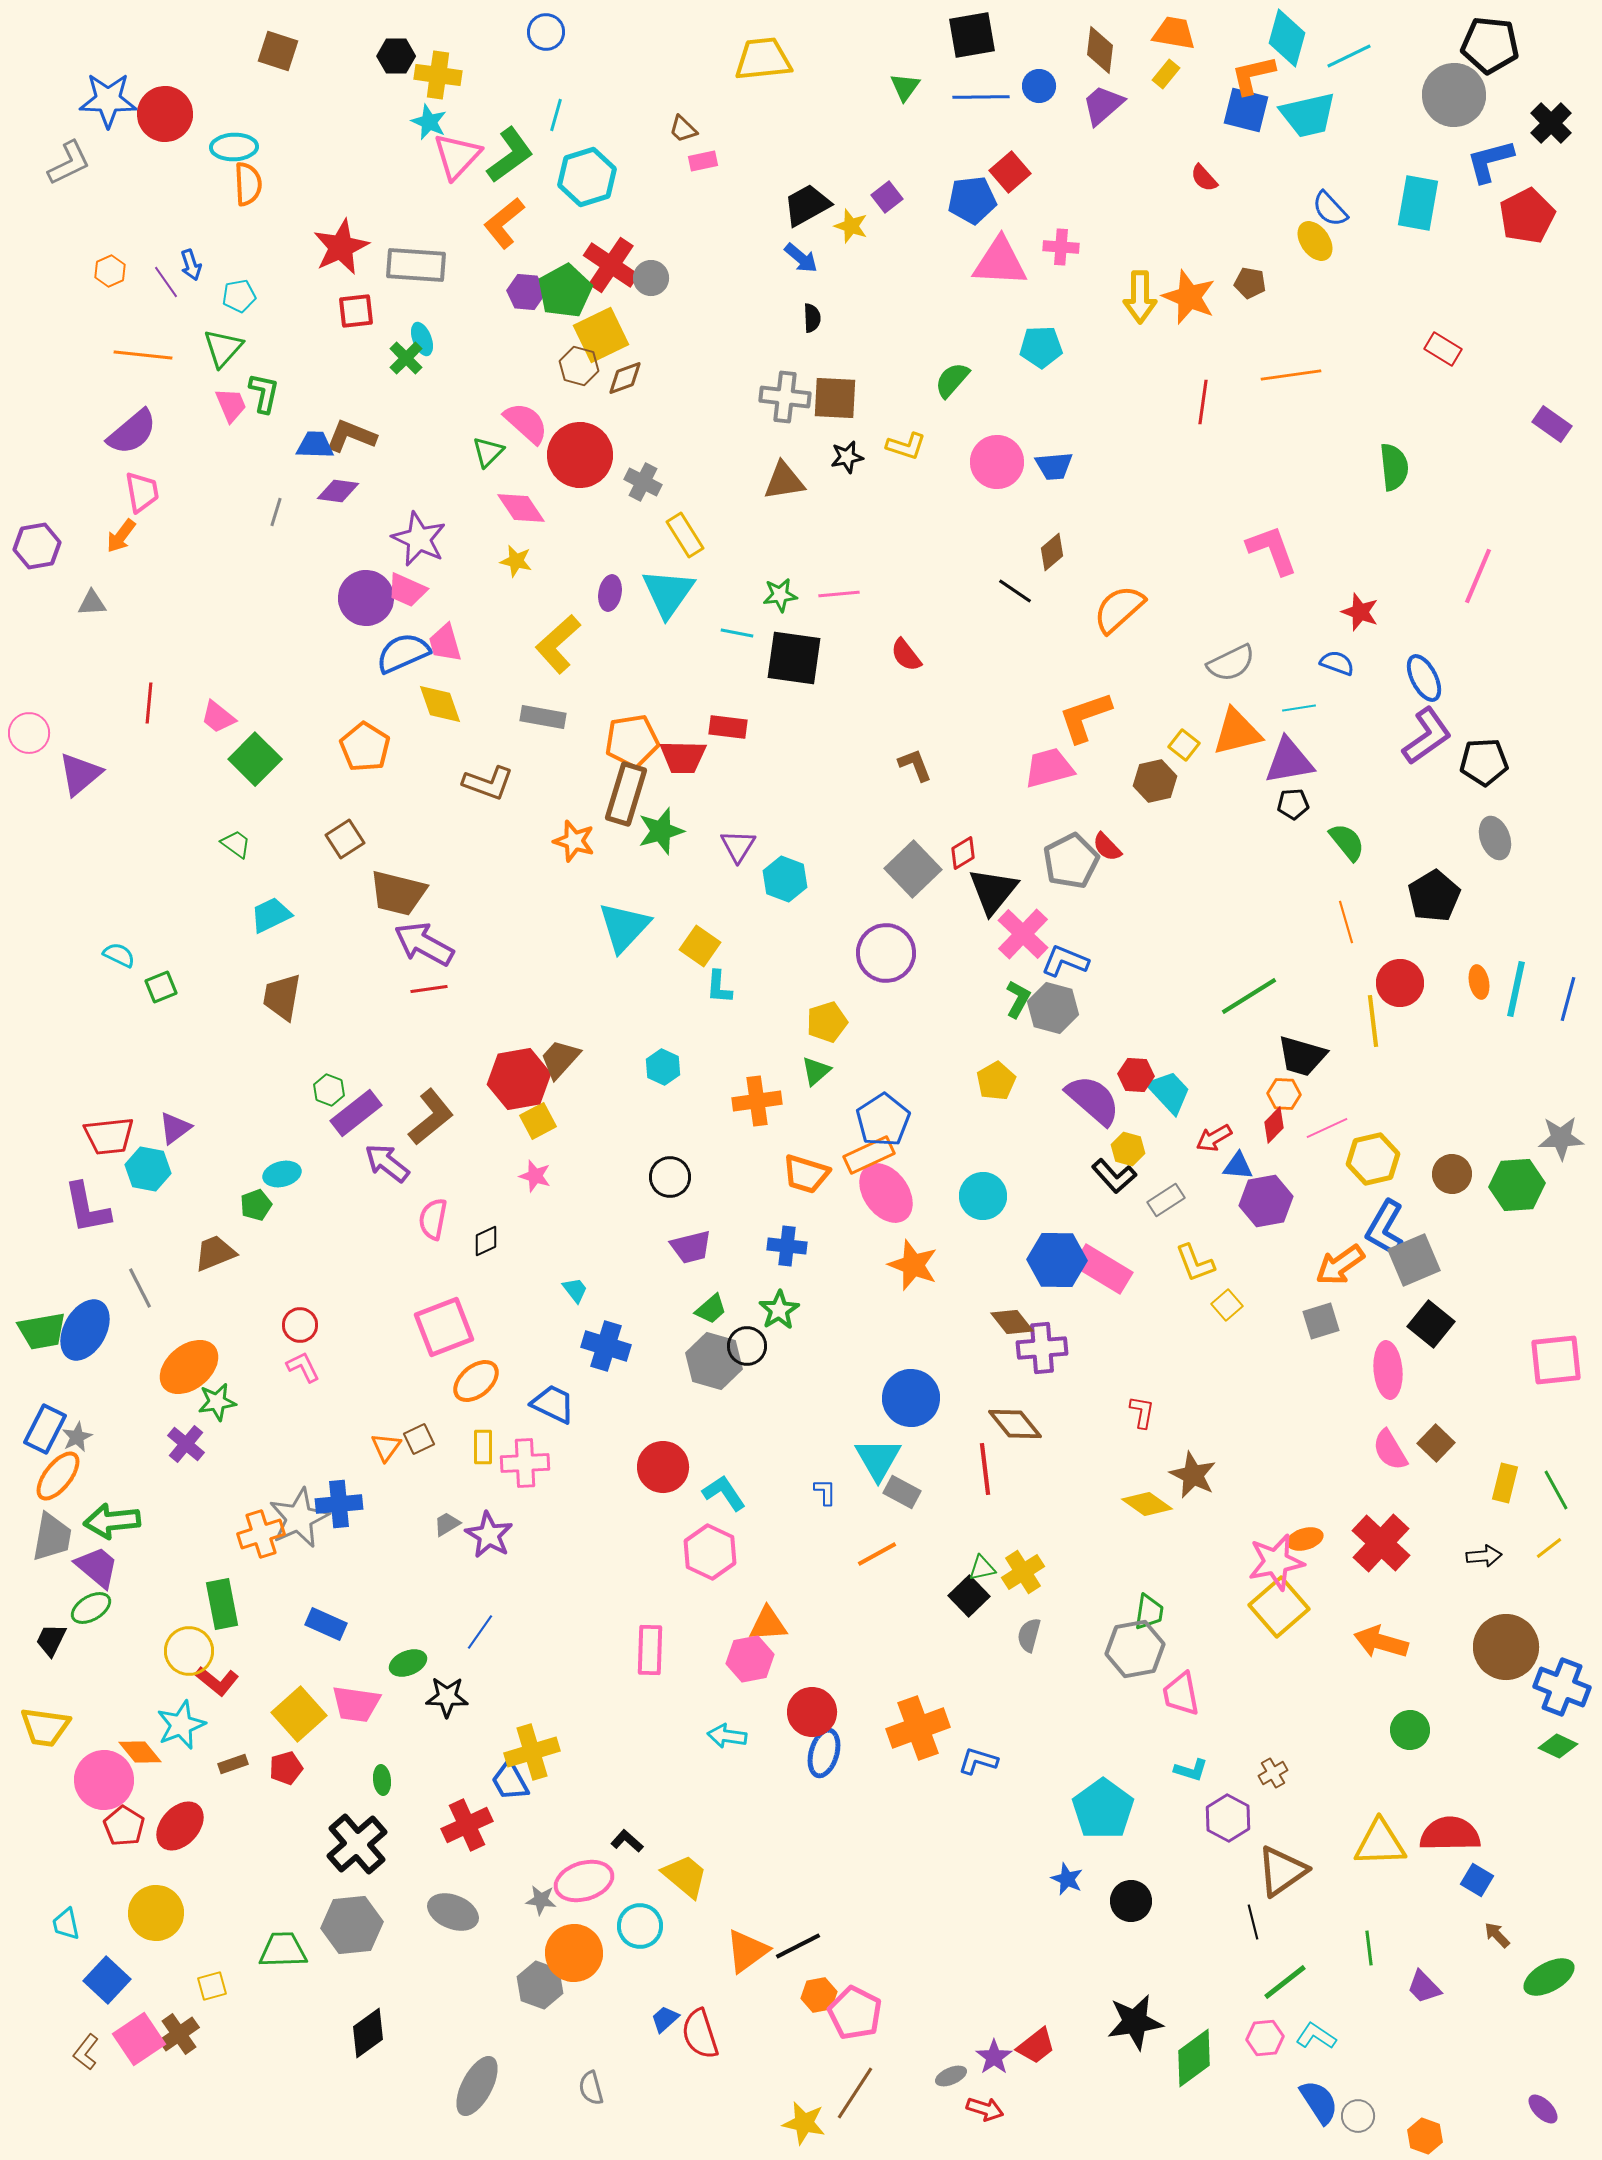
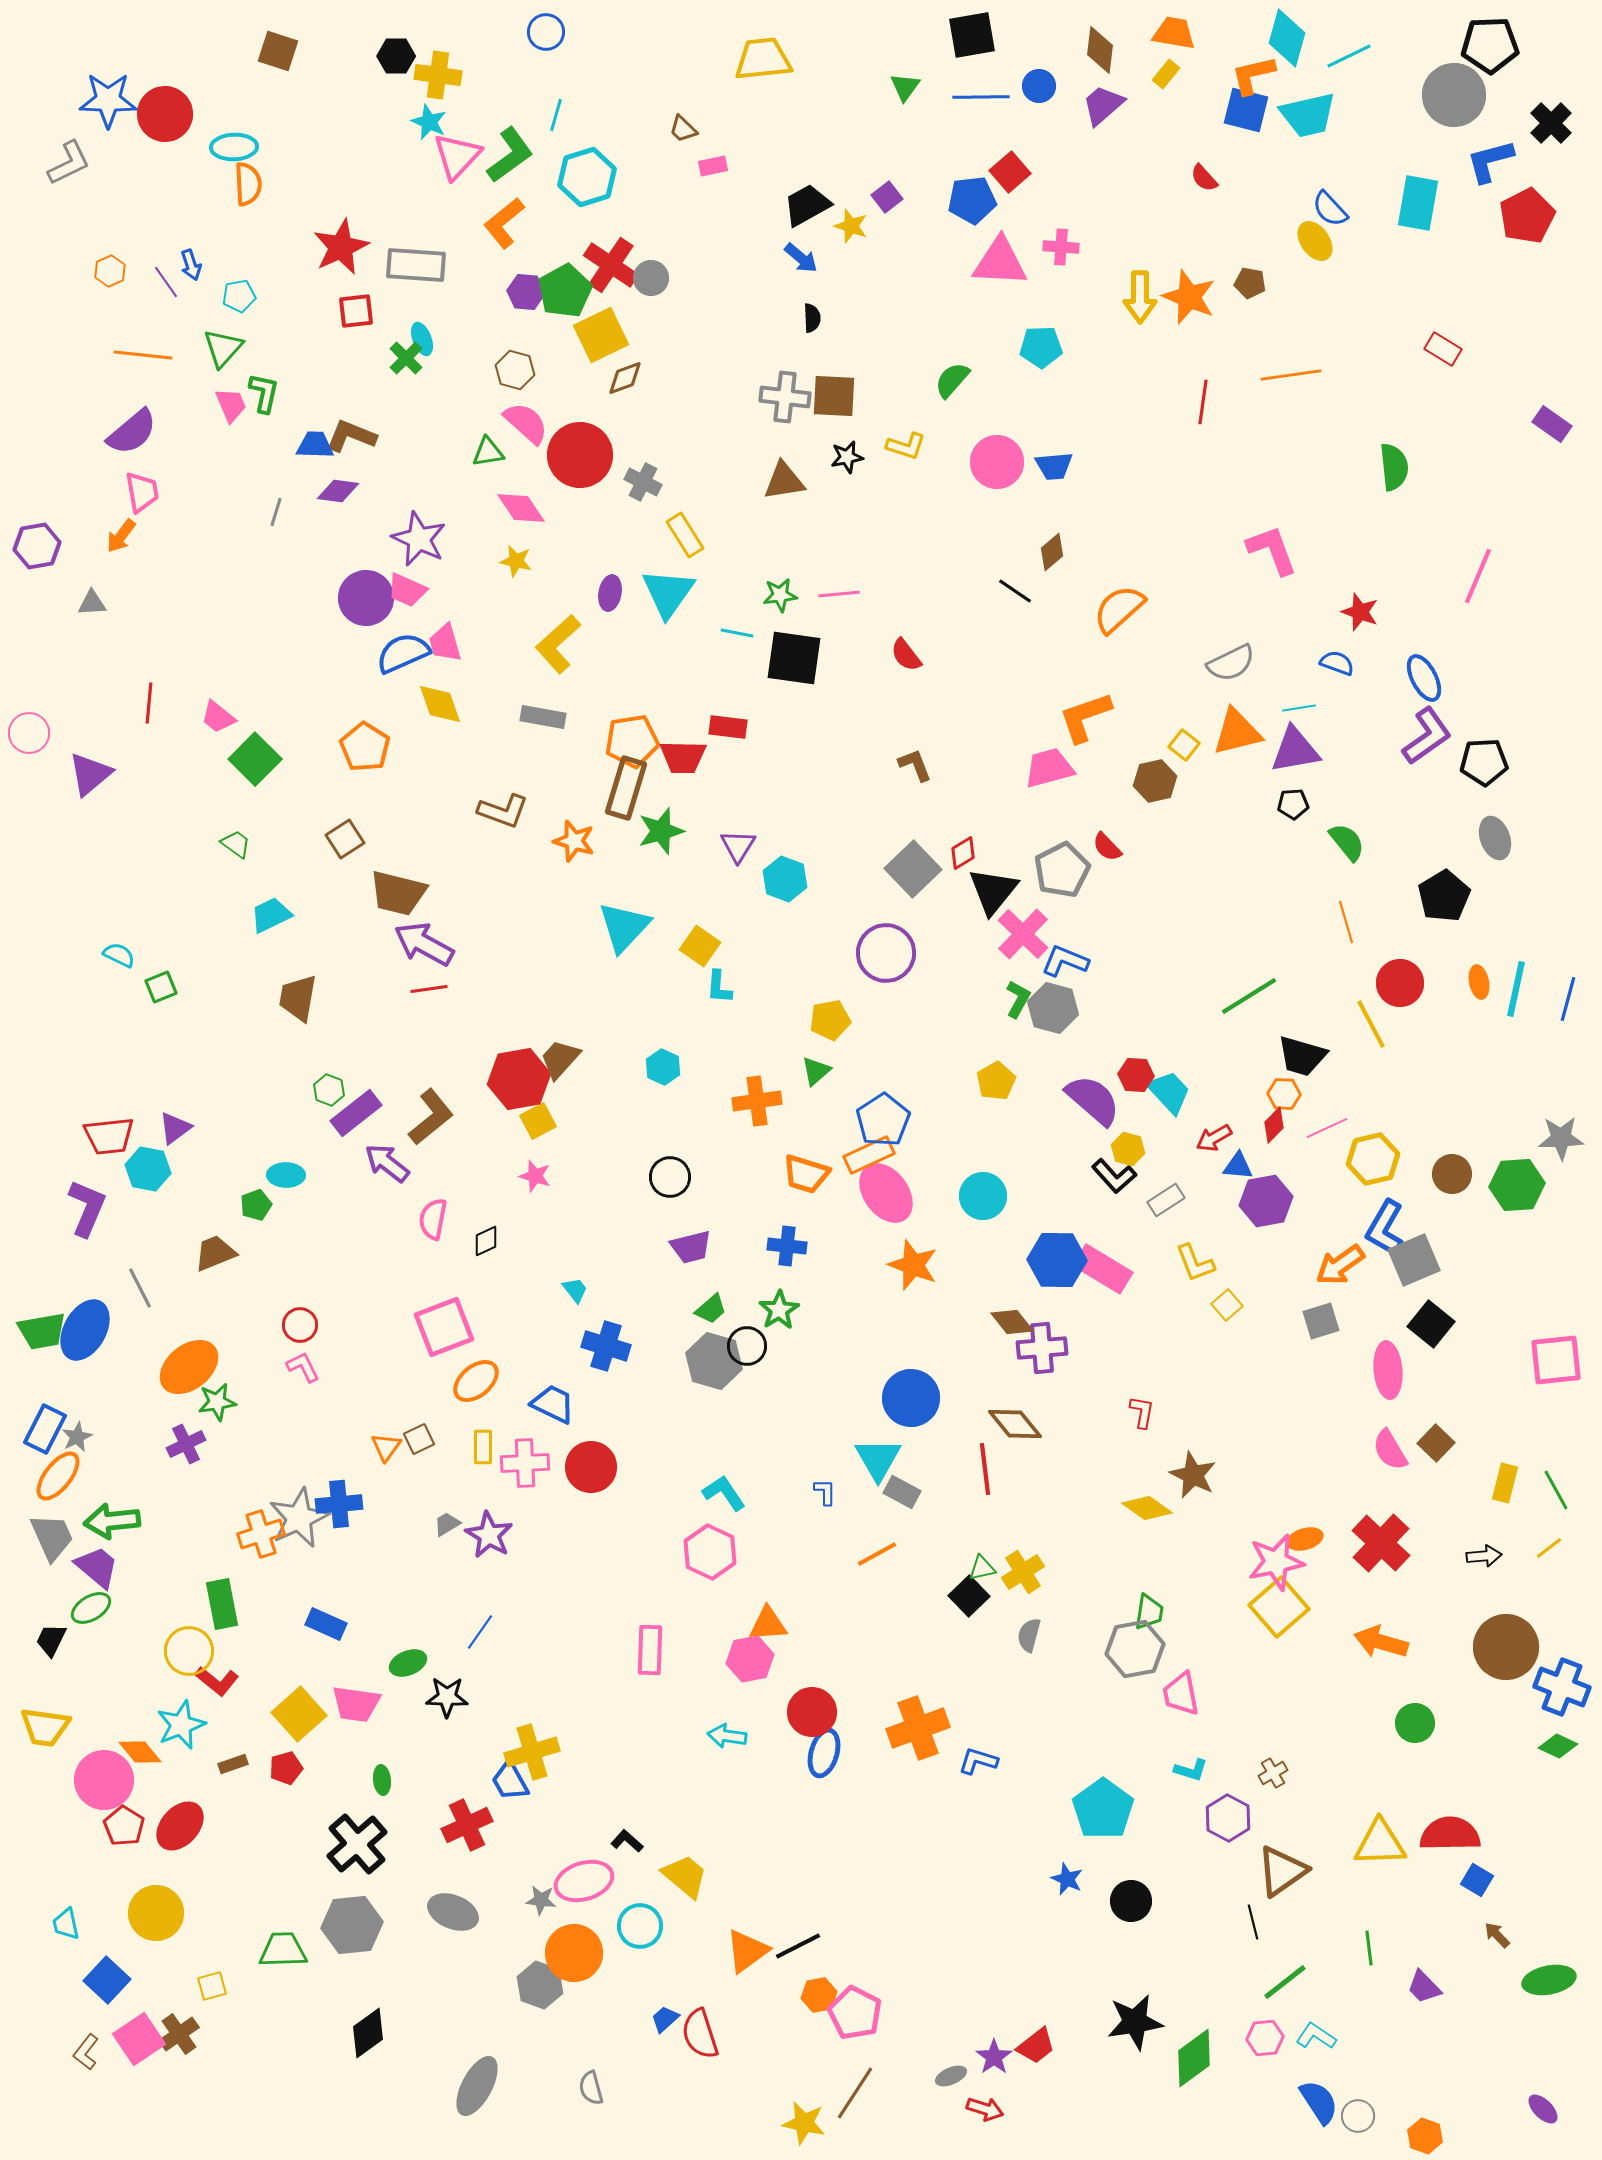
black pentagon at (1490, 45): rotated 8 degrees counterclockwise
pink rectangle at (703, 161): moved 10 px right, 5 px down
brown hexagon at (579, 366): moved 64 px left, 4 px down
brown square at (835, 398): moved 1 px left, 2 px up
green triangle at (488, 452): rotated 36 degrees clockwise
purple triangle at (1289, 761): moved 6 px right, 11 px up
purple triangle at (80, 774): moved 10 px right
brown L-shape at (488, 783): moved 15 px right, 28 px down
brown rectangle at (626, 794): moved 6 px up
gray pentagon at (1071, 861): moved 9 px left, 9 px down
black pentagon at (1434, 896): moved 10 px right
brown trapezoid at (282, 997): moved 16 px right, 1 px down
yellow line at (1373, 1021): moved 2 px left, 3 px down; rotated 21 degrees counterclockwise
yellow pentagon at (827, 1022): moved 3 px right, 2 px up; rotated 6 degrees clockwise
cyan ellipse at (282, 1174): moved 4 px right, 1 px down; rotated 15 degrees clockwise
purple L-shape at (87, 1208): rotated 146 degrees counterclockwise
purple cross at (186, 1444): rotated 24 degrees clockwise
red circle at (663, 1467): moved 72 px left
yellow diamond at (1147, 1504): moved 4 px down
gray trapezoid at (52, 1537): rotated 34 degrees counterclockwise
green circle at (1410, 1730): moved 5 px right, 7 px up
green ellipse at (1549, 1977): moved 3 px down; rotated 18 degrees clockwise
